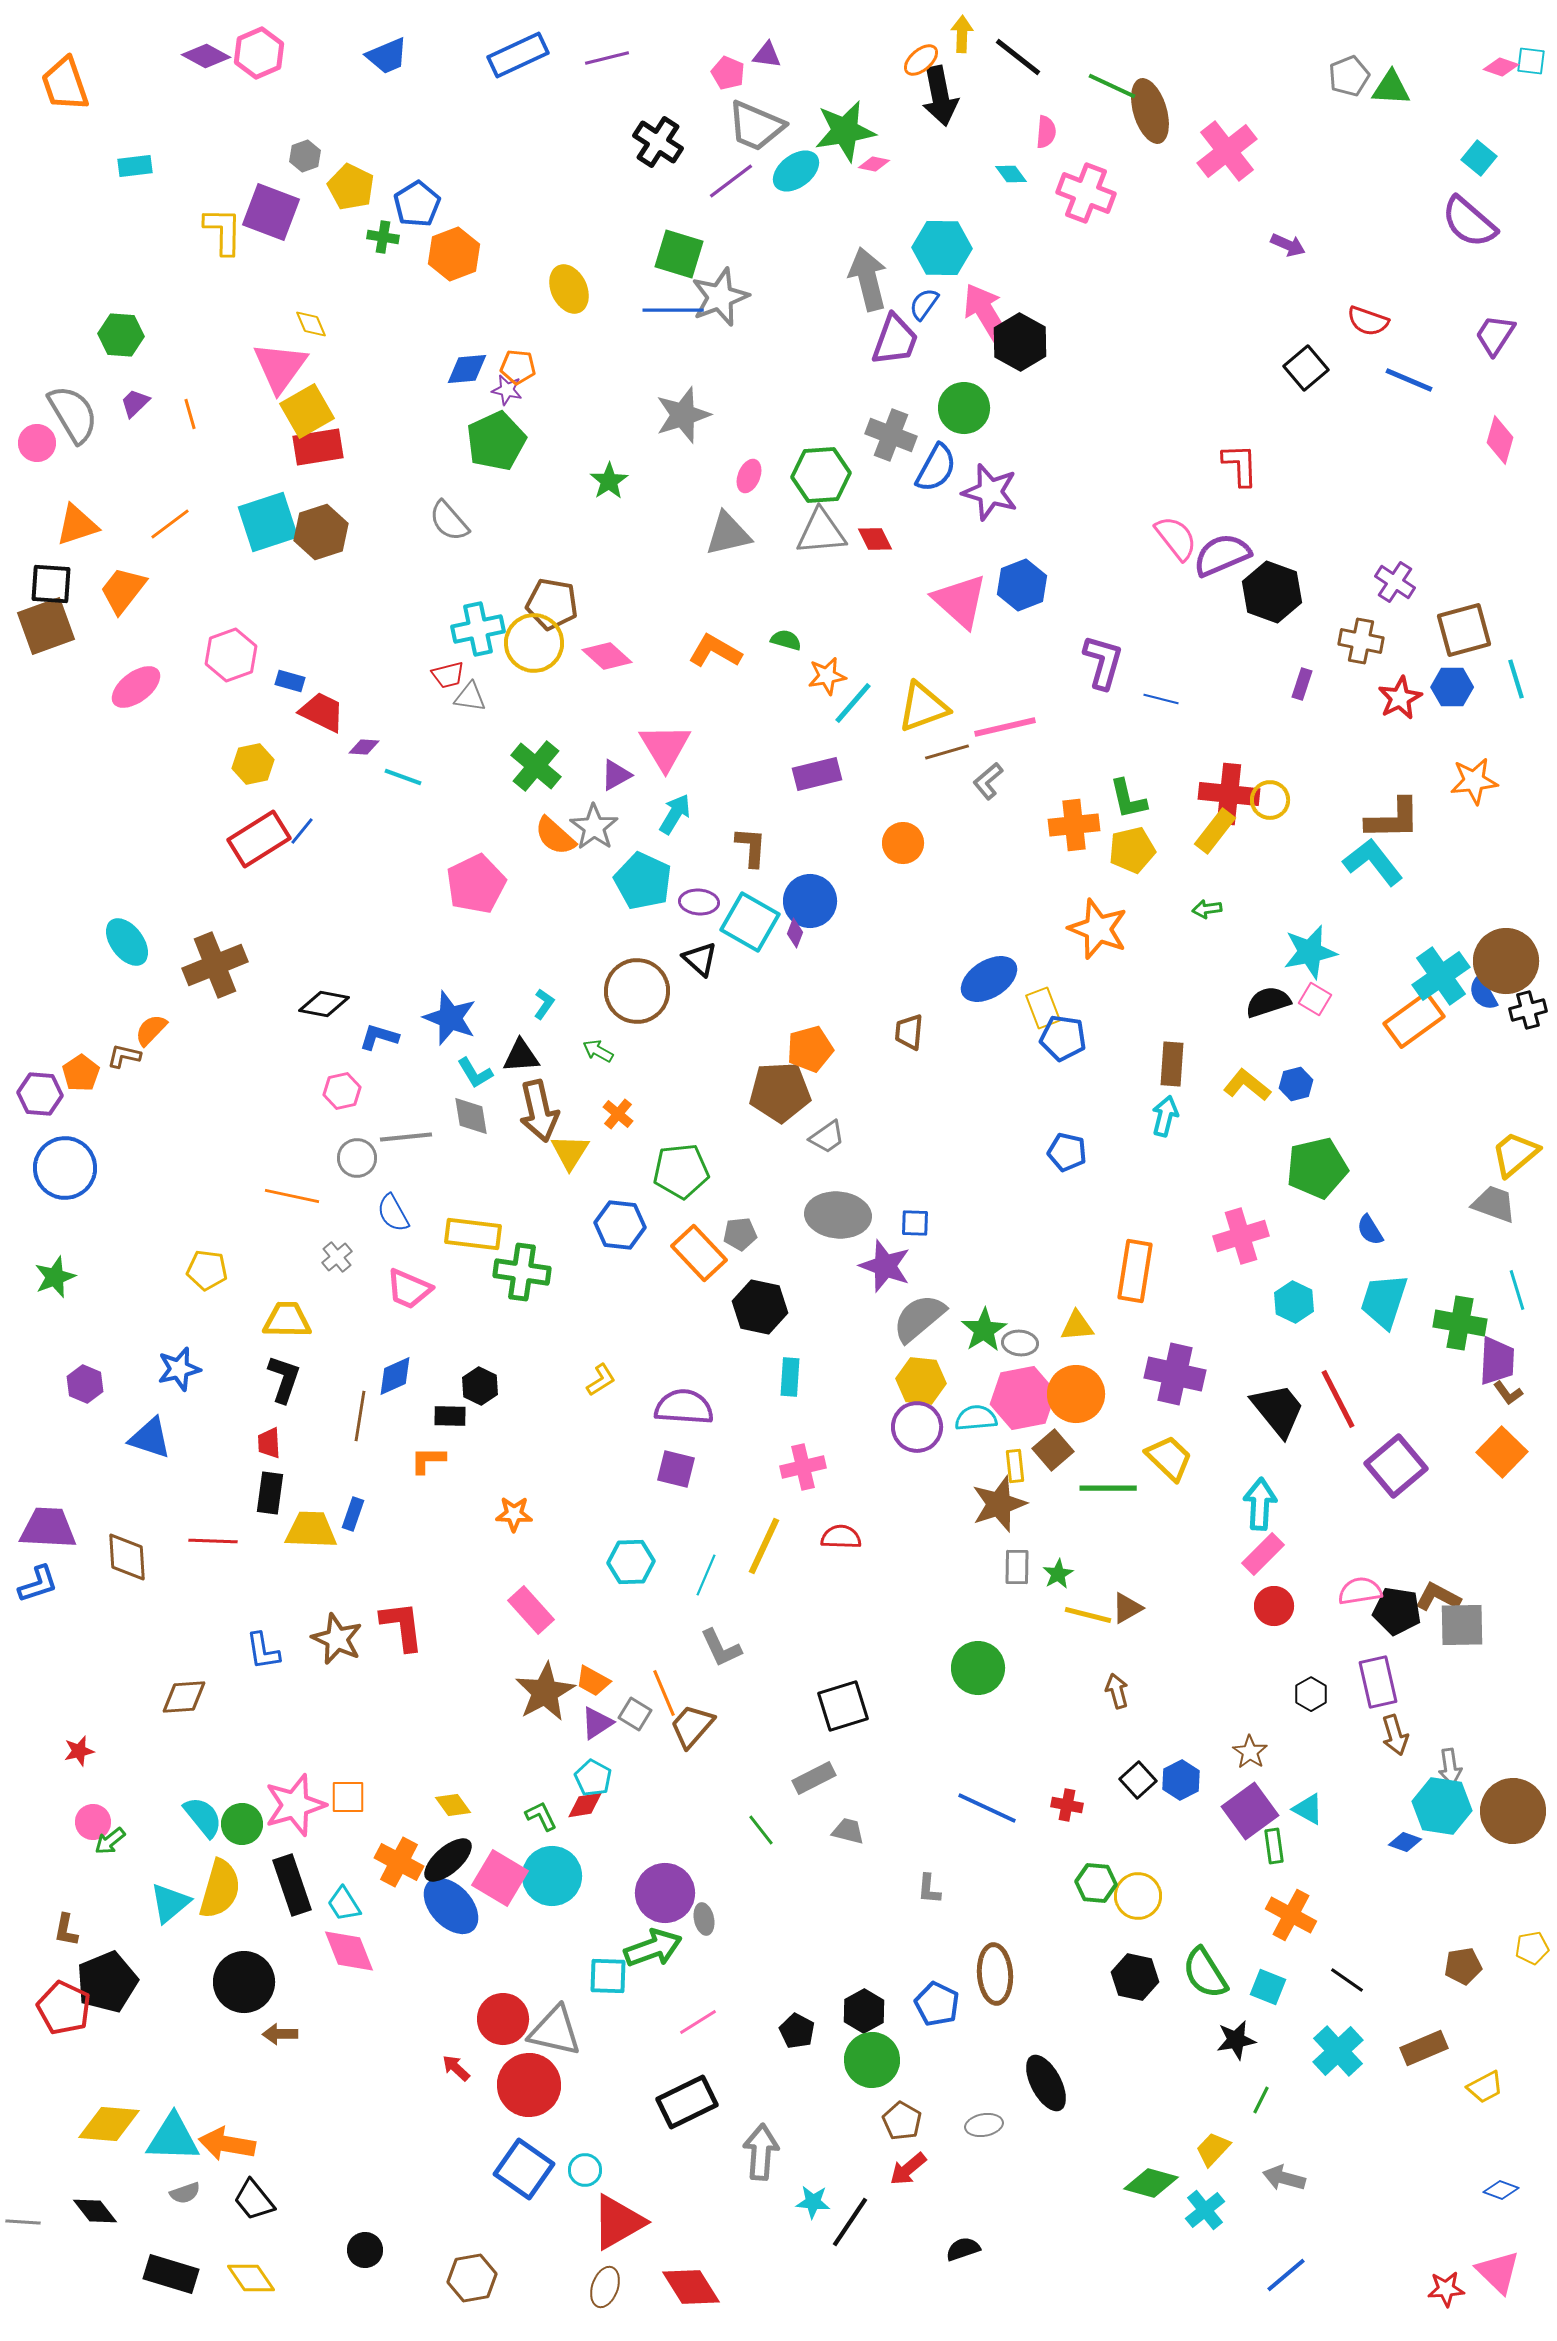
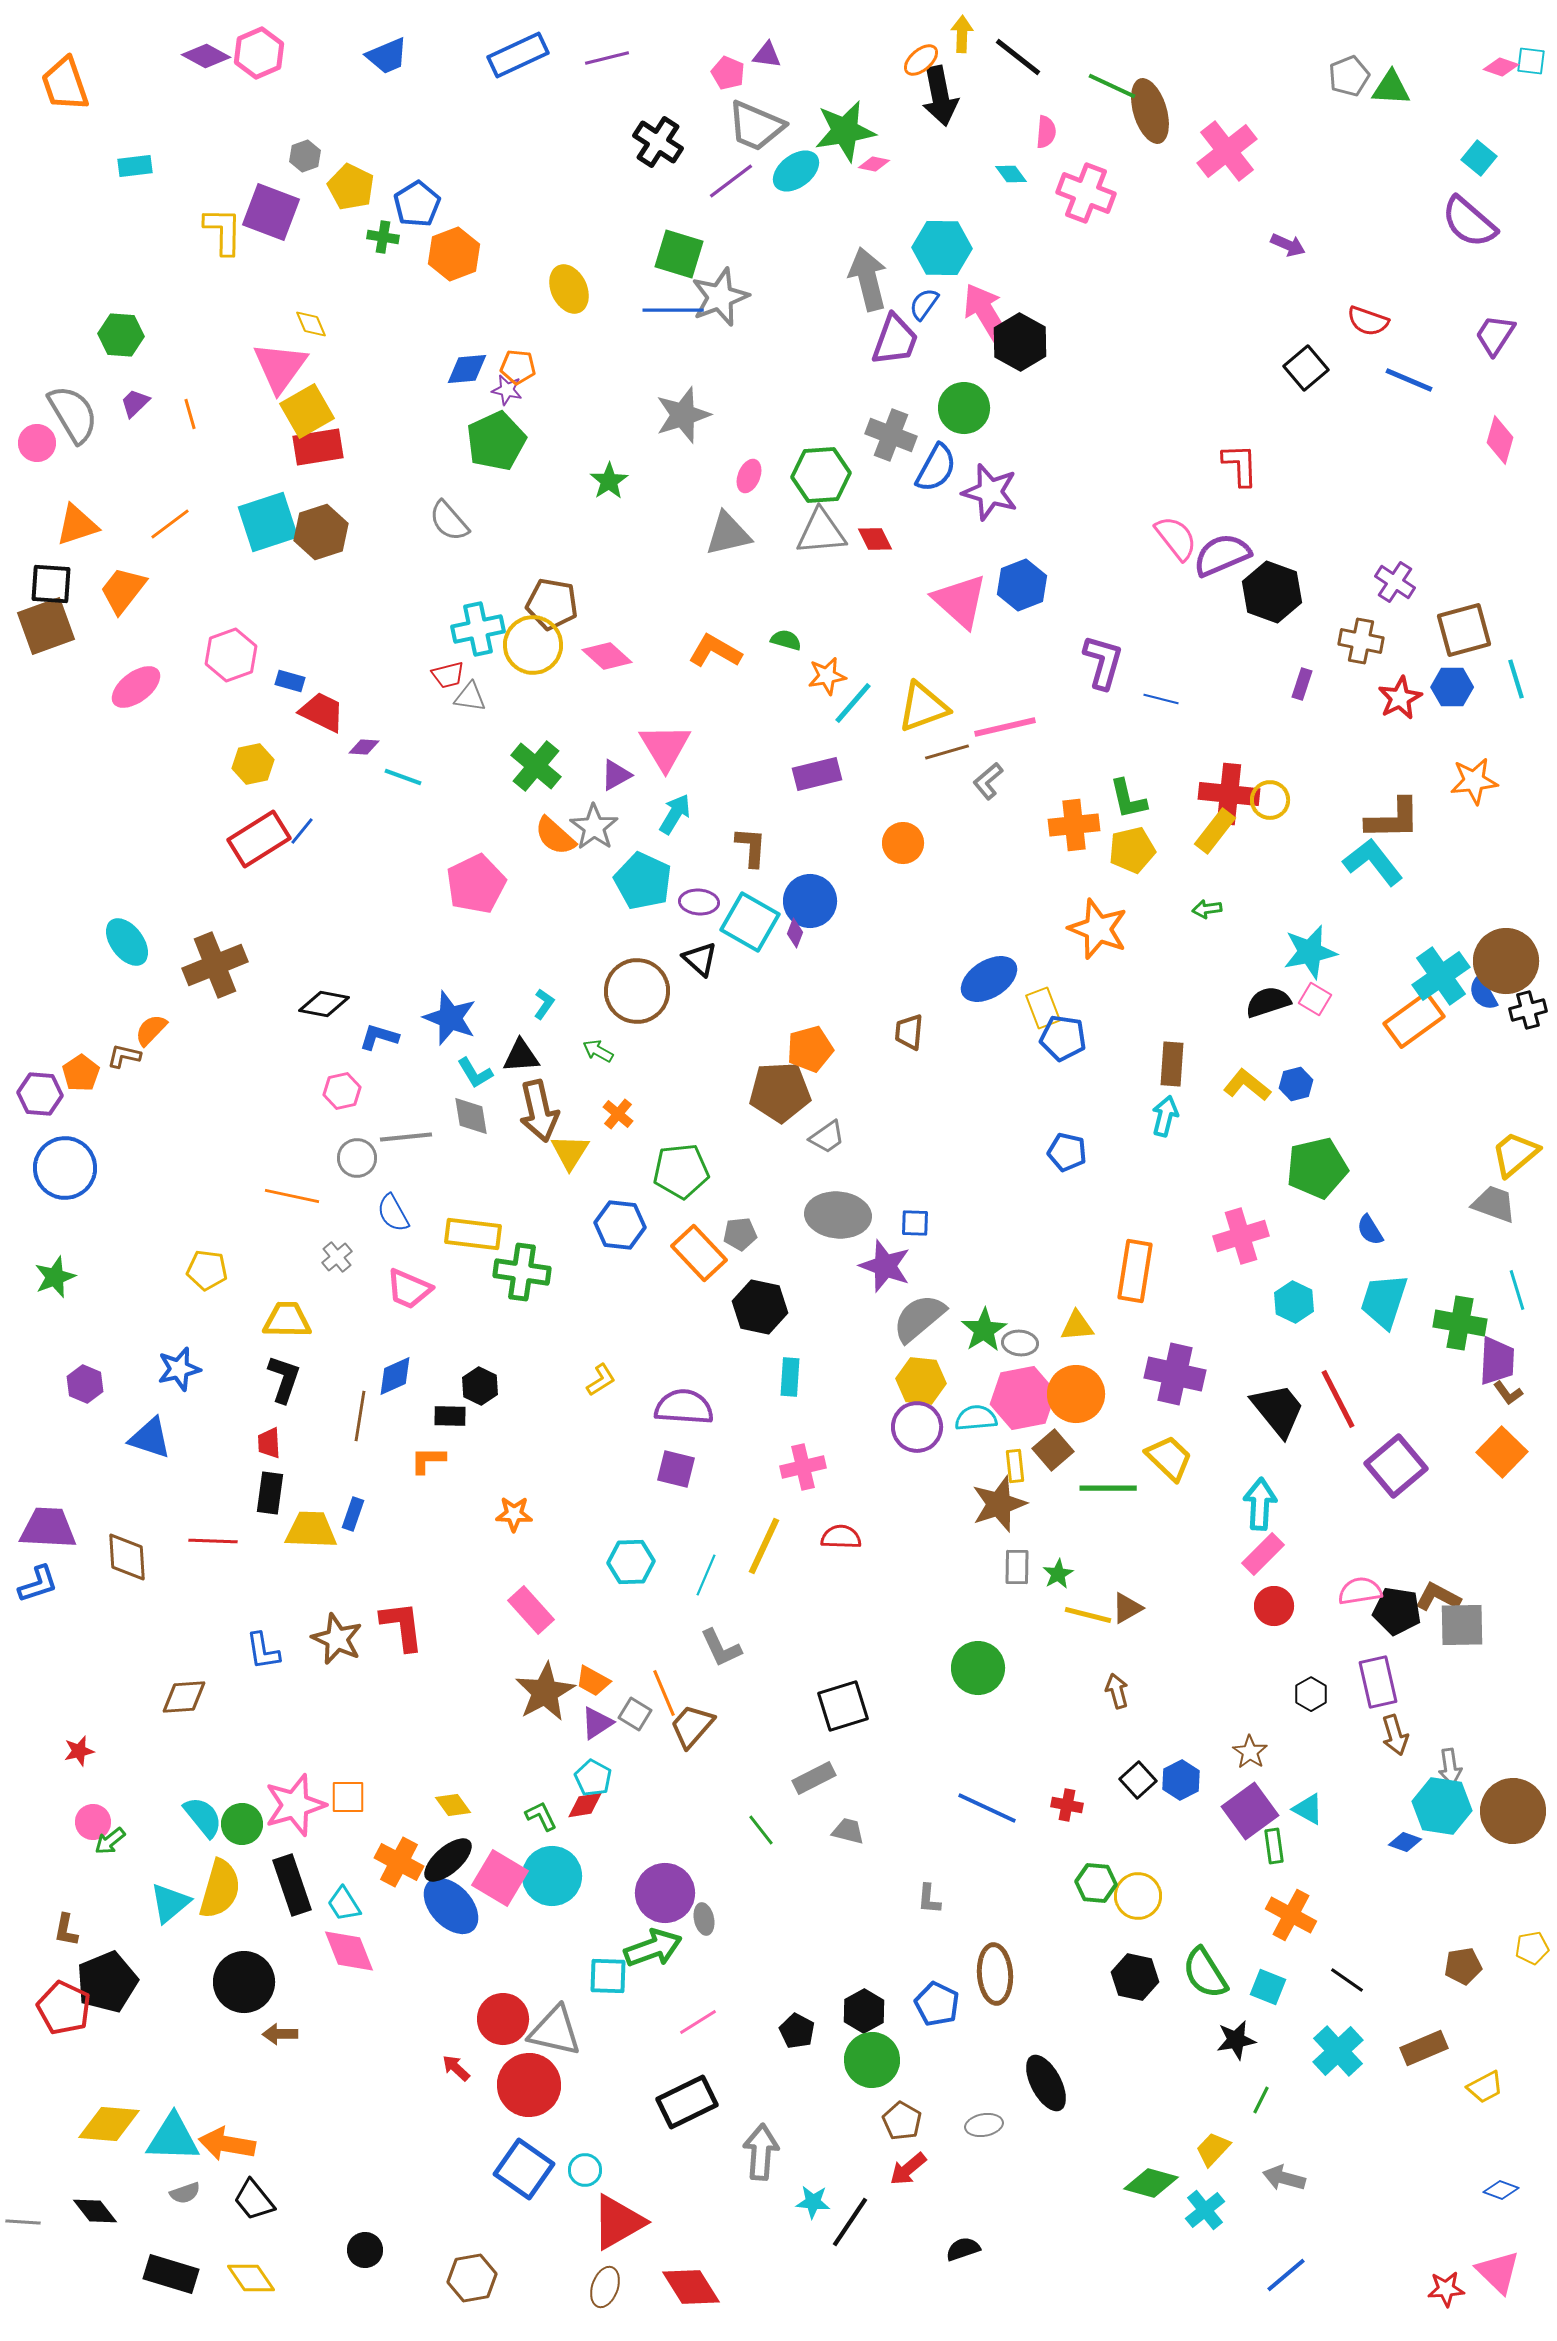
yellow circle at (534, 643): moved 1 px left, 2 px down
gray L-shape at (929, 1889): moved 10 px down
